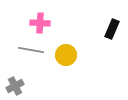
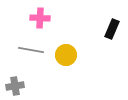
pink cross: moved 5 px up
gray cross: rotated 18 degrees clockwise
